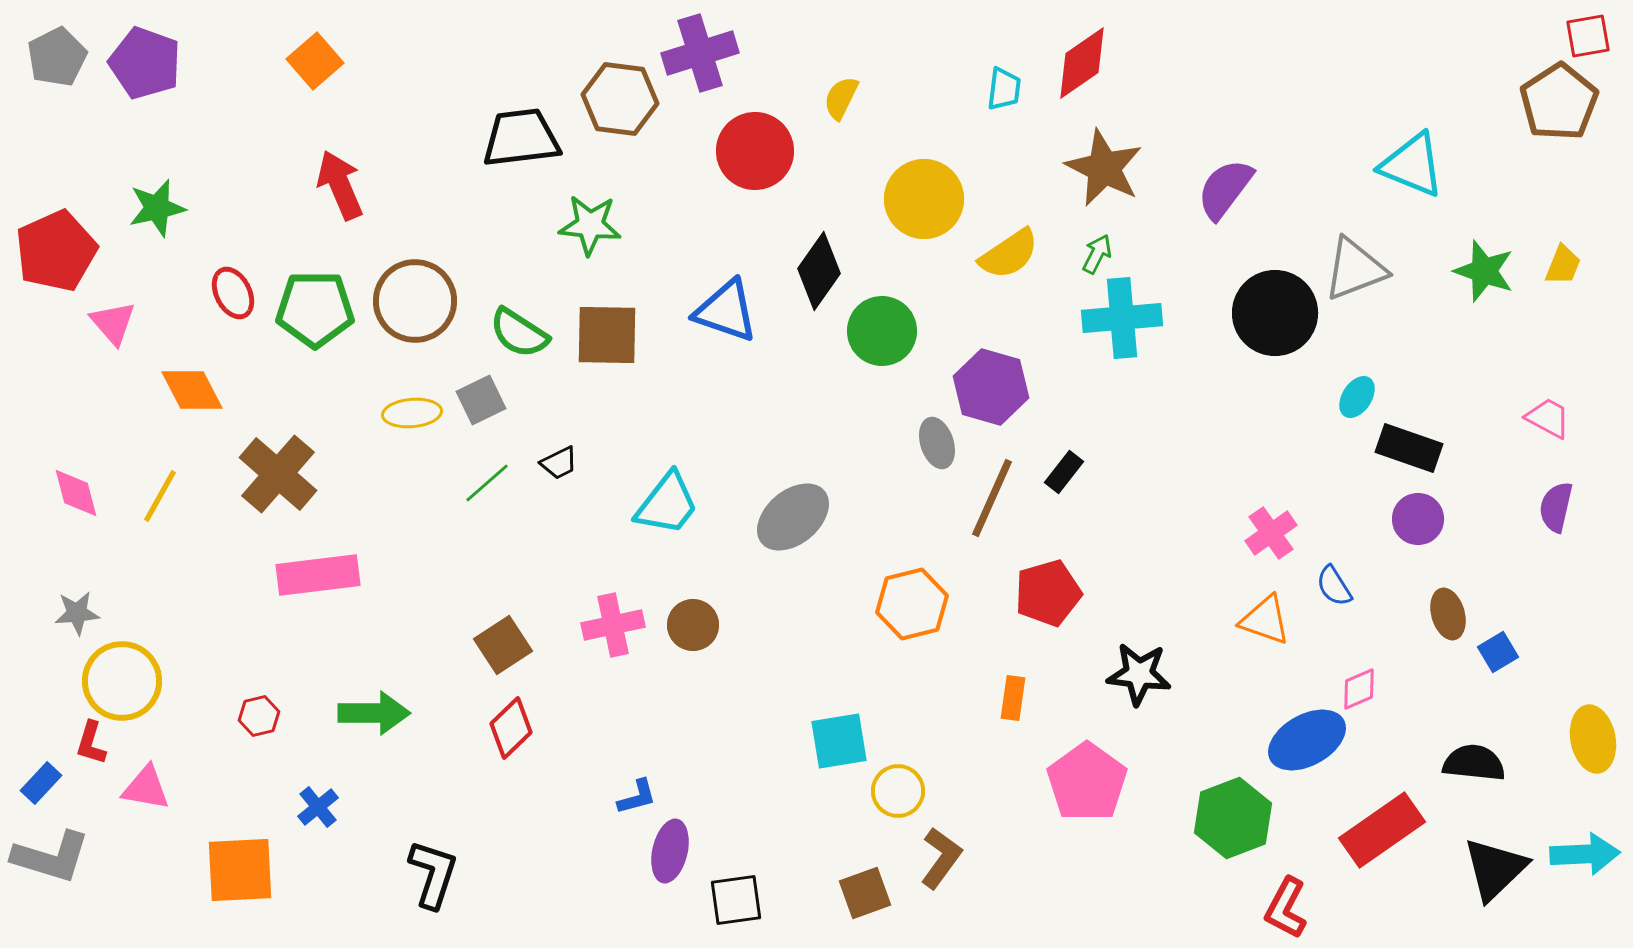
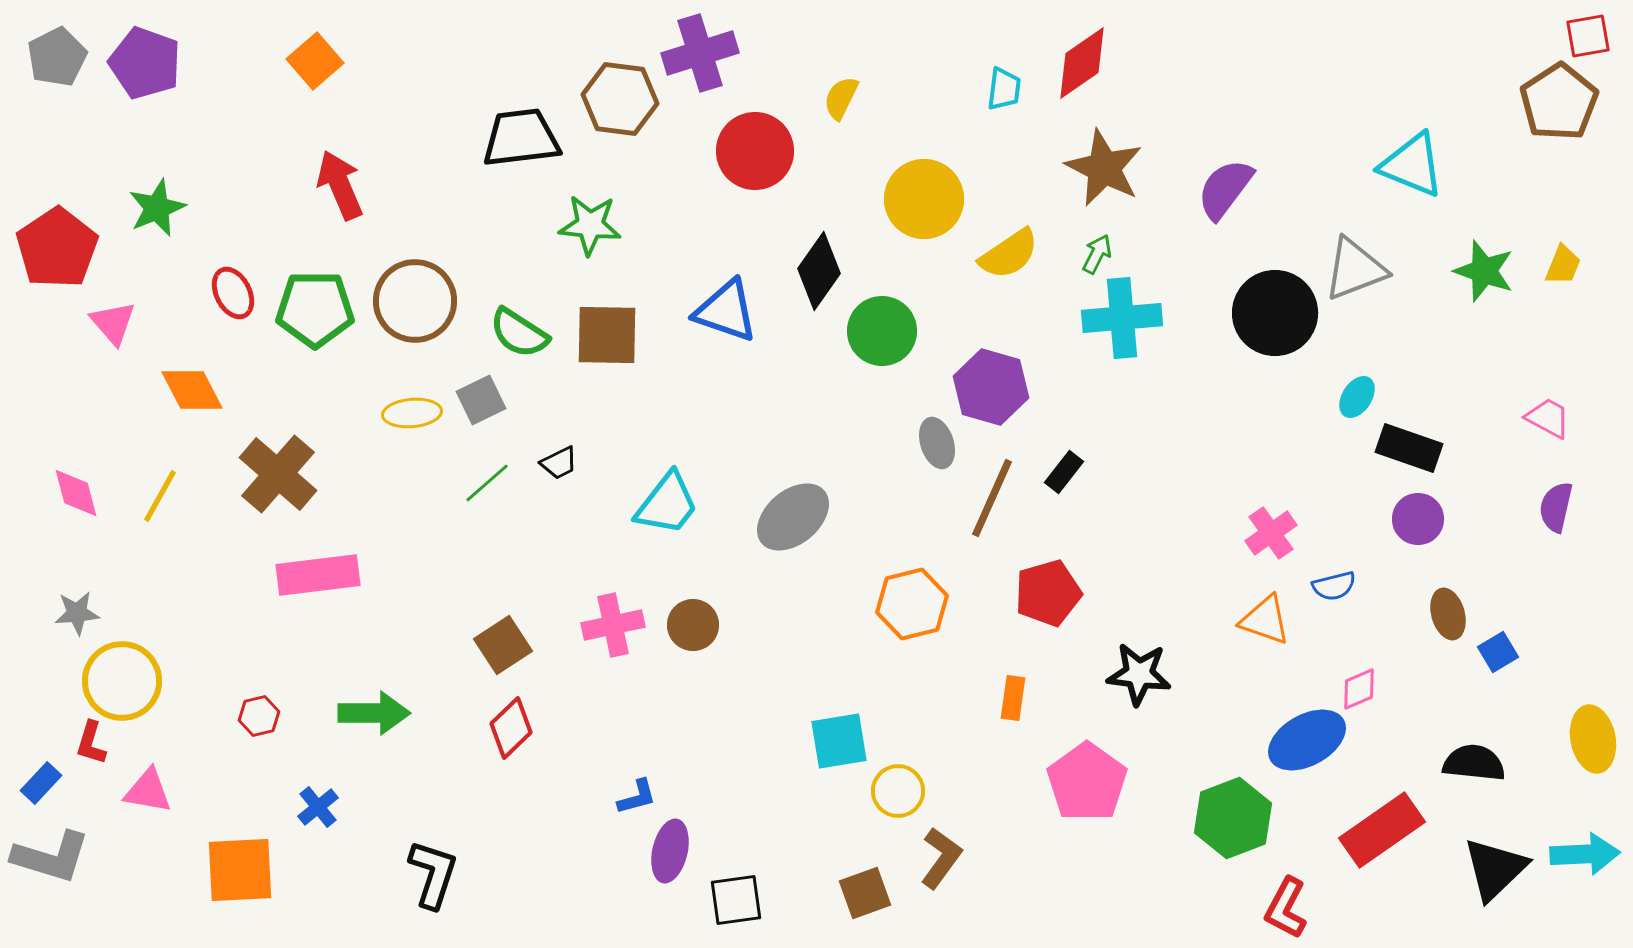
green star at (157, 208): rotated 10 degrees counterclockwise
red pentagon at (56, 251): moved 1 px right, 3 px up; rotated 10 degrees counterclockwise
blue semicircle at (1334, 586): rotated 72 degrees counterclockwise
pink triangle at (146, 788): moved 2 px right, 3 px down
